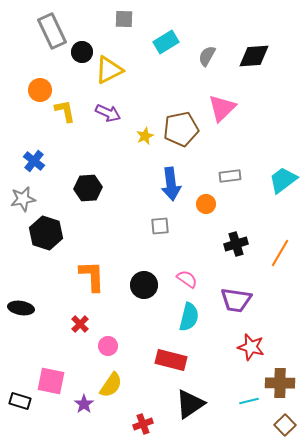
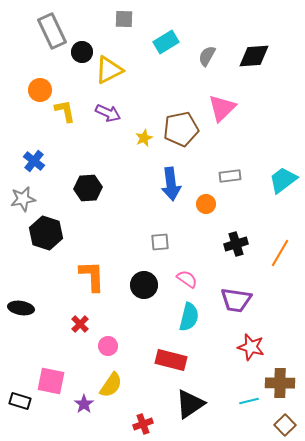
yellow star at (145, 136): moved 1 px left, 2 px down
gray square at (160, 226): moved 16 px down
